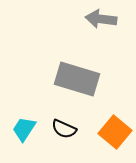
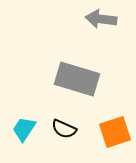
orange square: rotated 32 degrees clockwise
